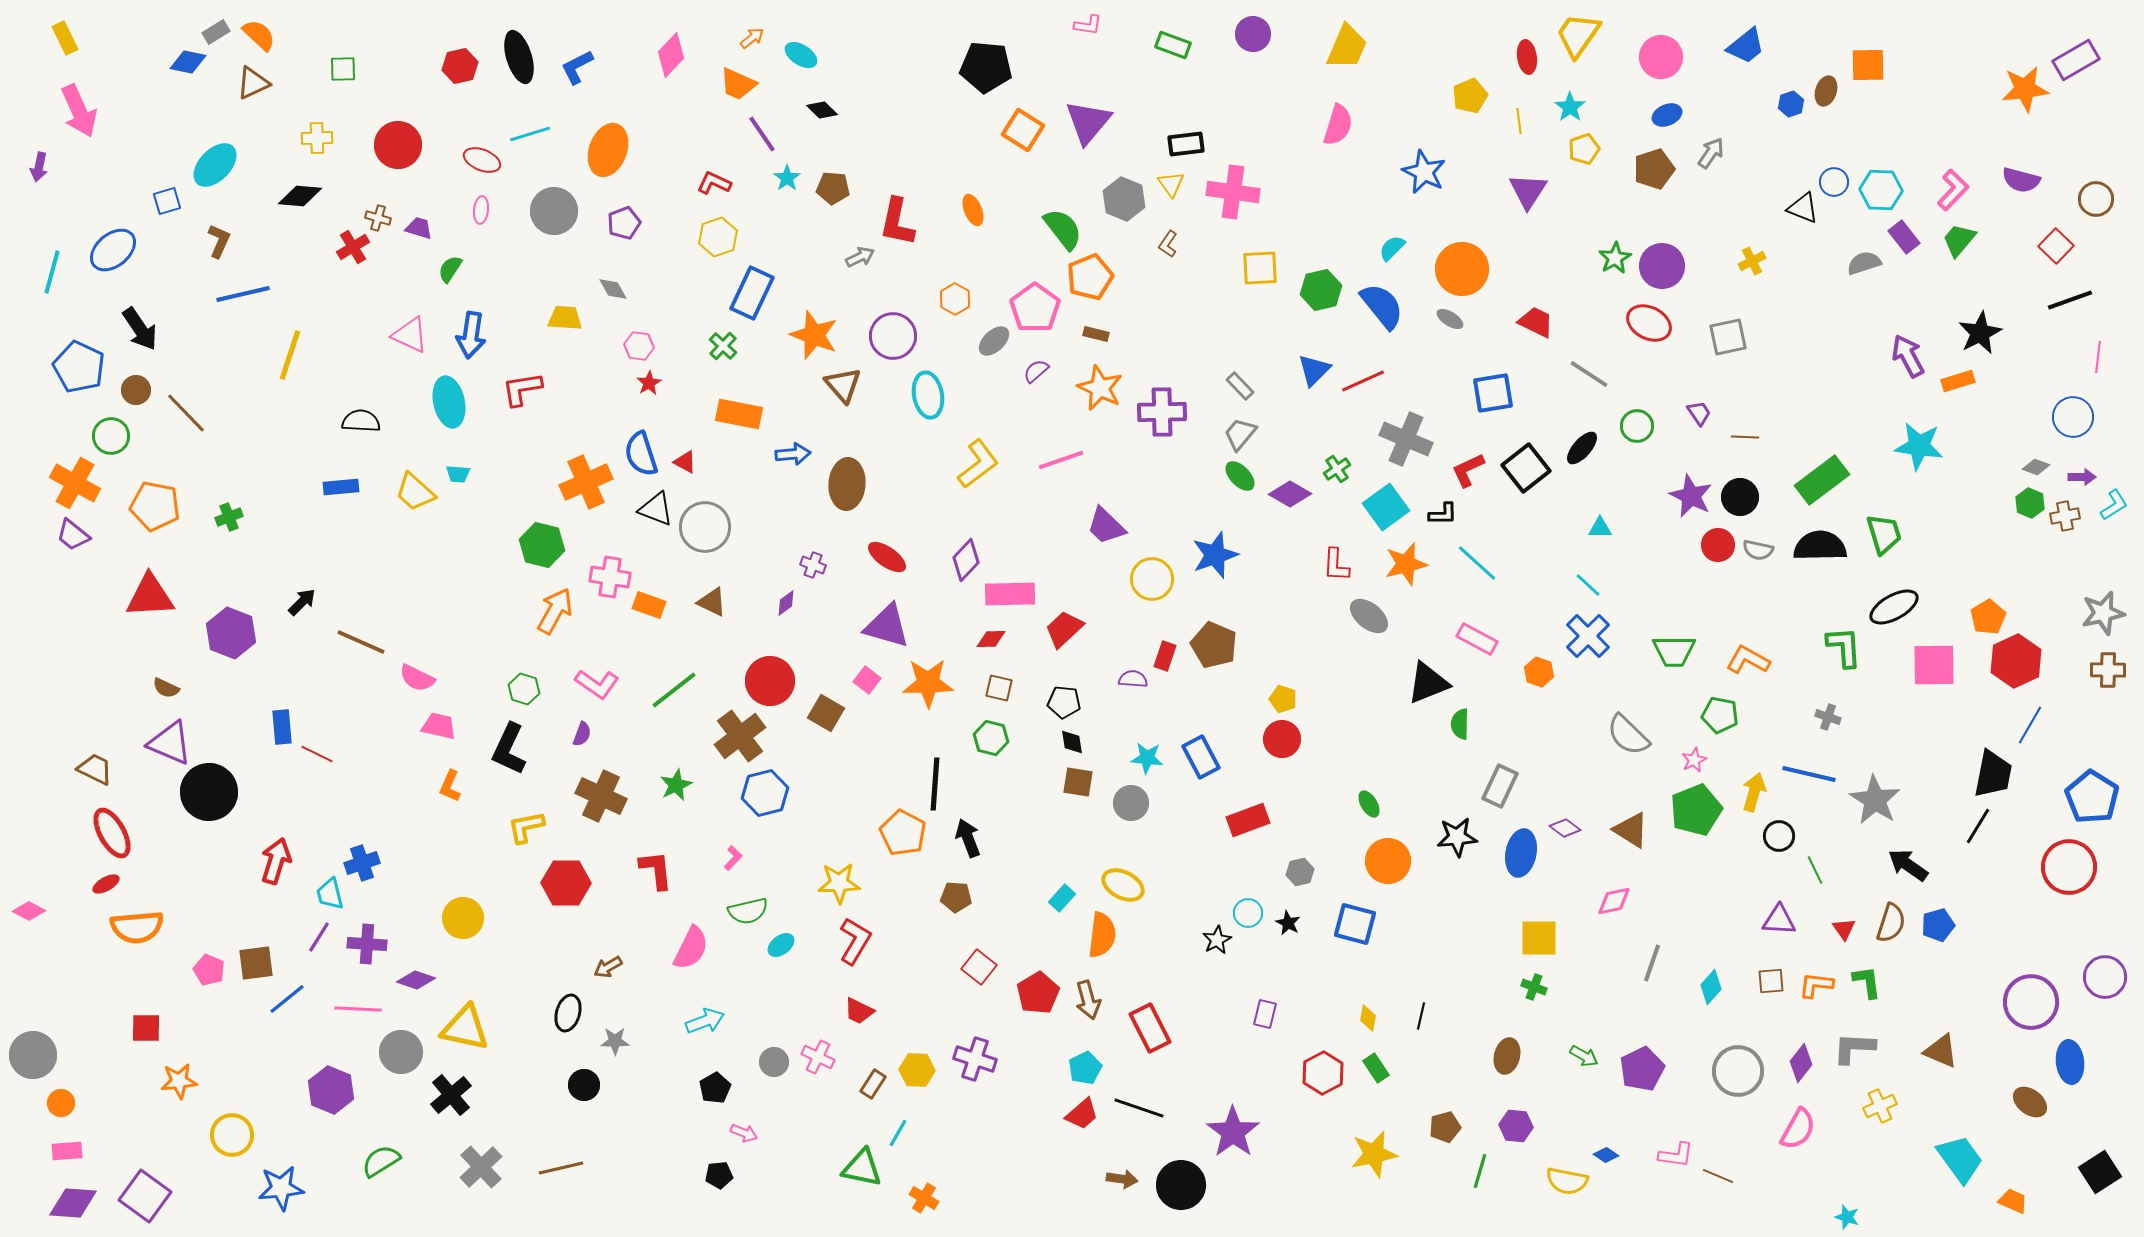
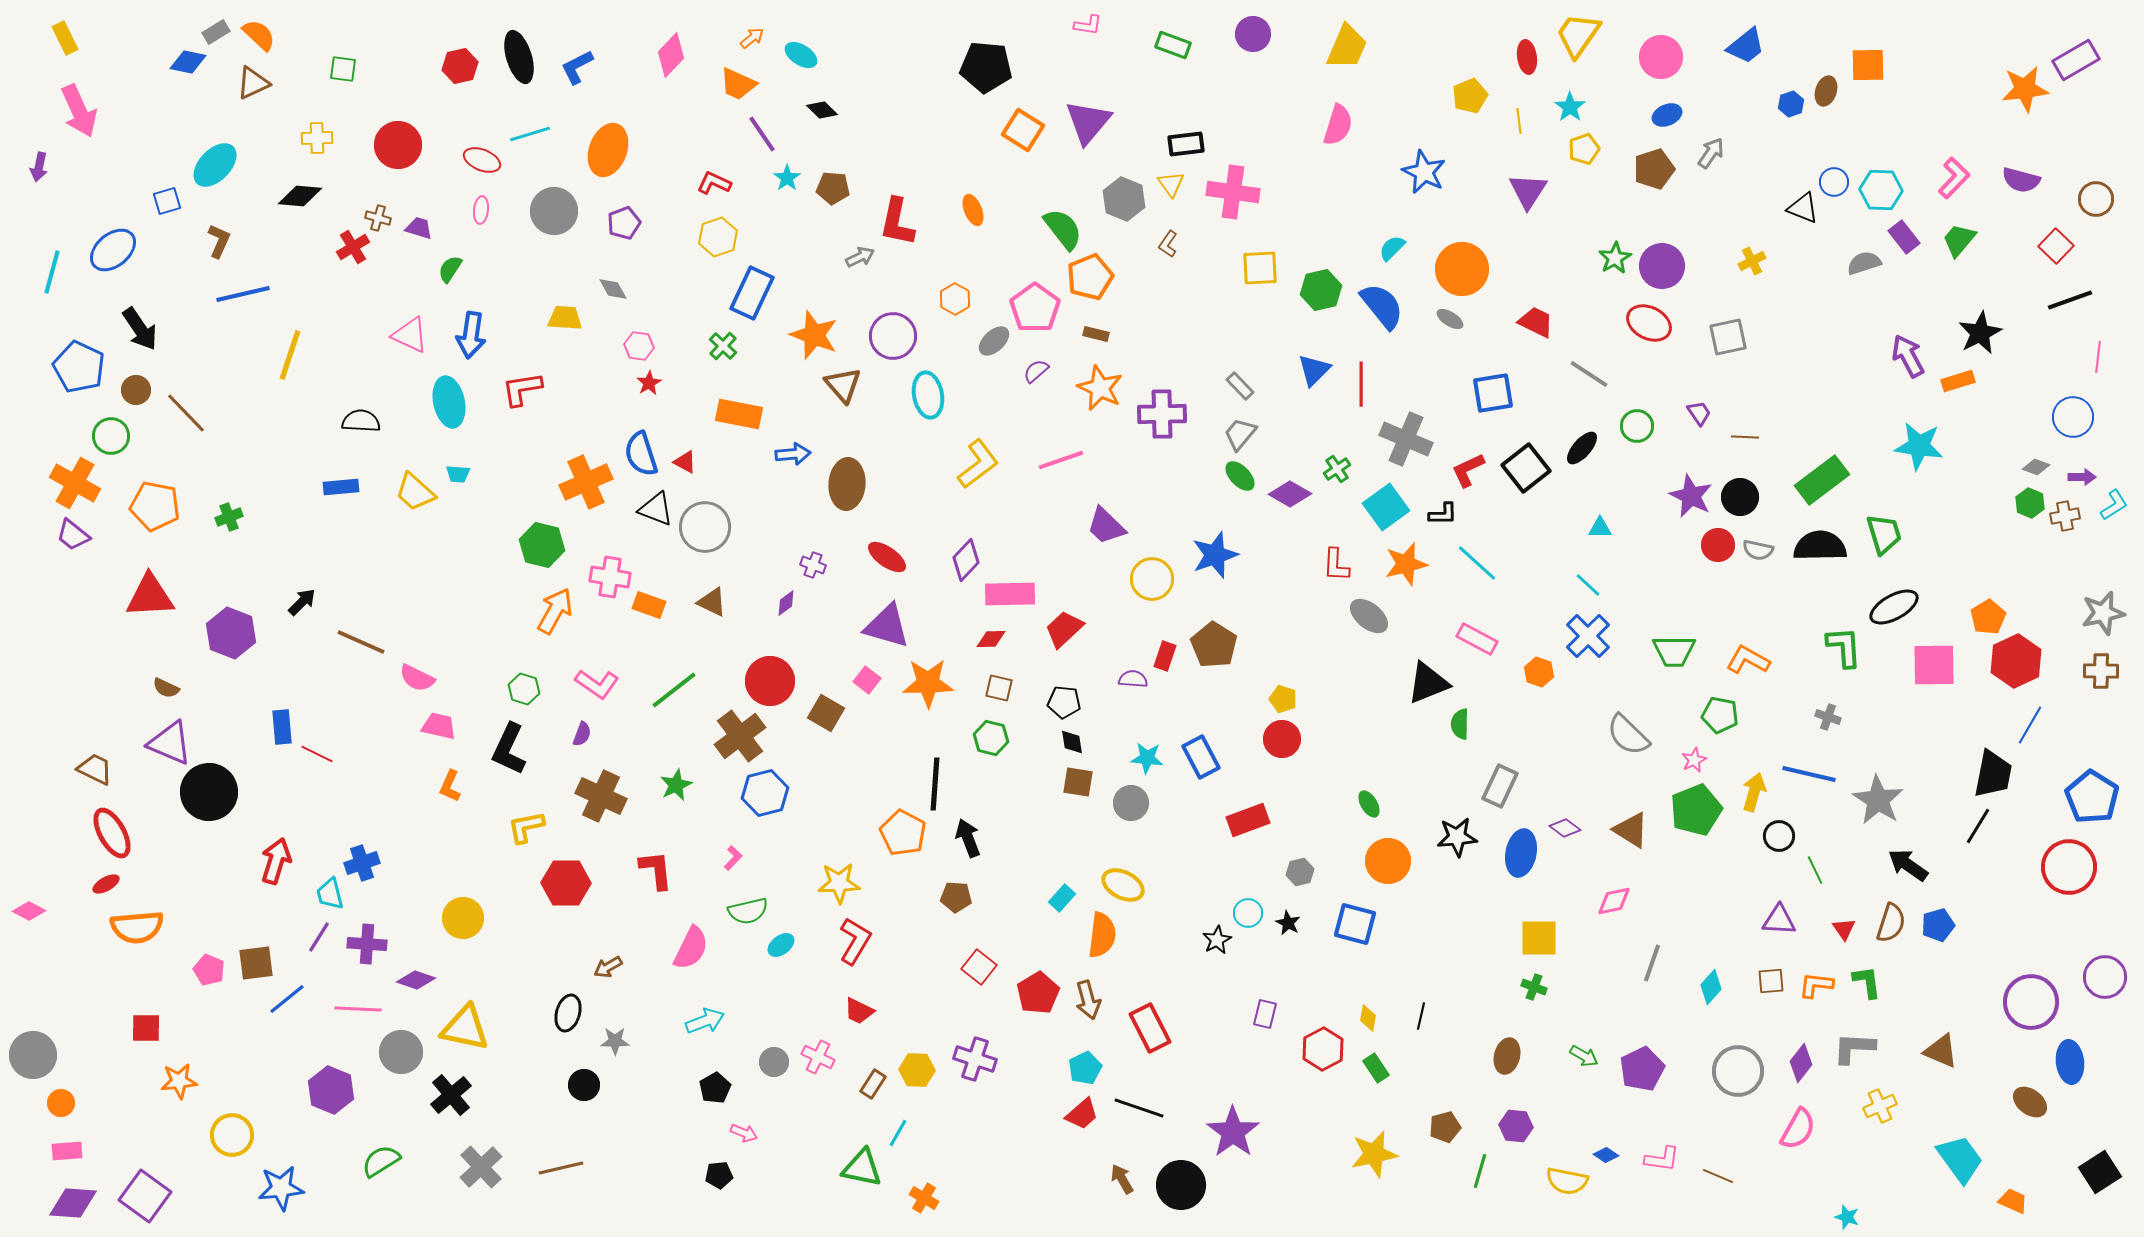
green square at (343, 69): rotated 8 degrees clockwise
pink L-shape at (1953, 190): moved 1 px right, 12 px up
red line at (1363, 381): moved 2 px left, 3 px down; rotated 66 degrees counterclockwise
purple cross at (1162, 412): moved 2 px down
brown pentagon at (1214, 645): rotated 9 degrees clockwise
brown cross at (2108, 670): moved 7 px left, 1 px down
gray star at (1875, 800): moved 3 px right
red hexagon at (1323, 1073): moved 24 px up
pink L-shape at (1676, 1155): moved 14 px left, 4 px down
brown arrow at (1122, 1179): rotated 128 degrees counterclockwise
